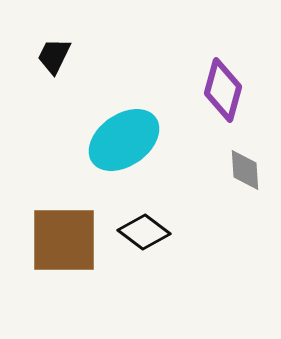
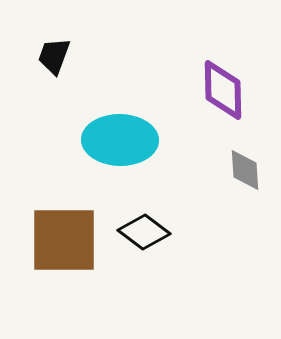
black trapezoid: rotated 6 degrees counterclockwise
purple diamond: rotated 16 degrees counterclockwise
cyan ellipse: moved 4 px left; rotated 36 degrees clockwise
